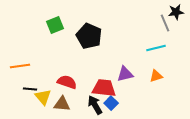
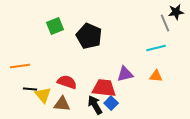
green square: moved 1 px down
orange triangle: rotated 24 degrees clockwise
yellow triangle: moved 2 px up
